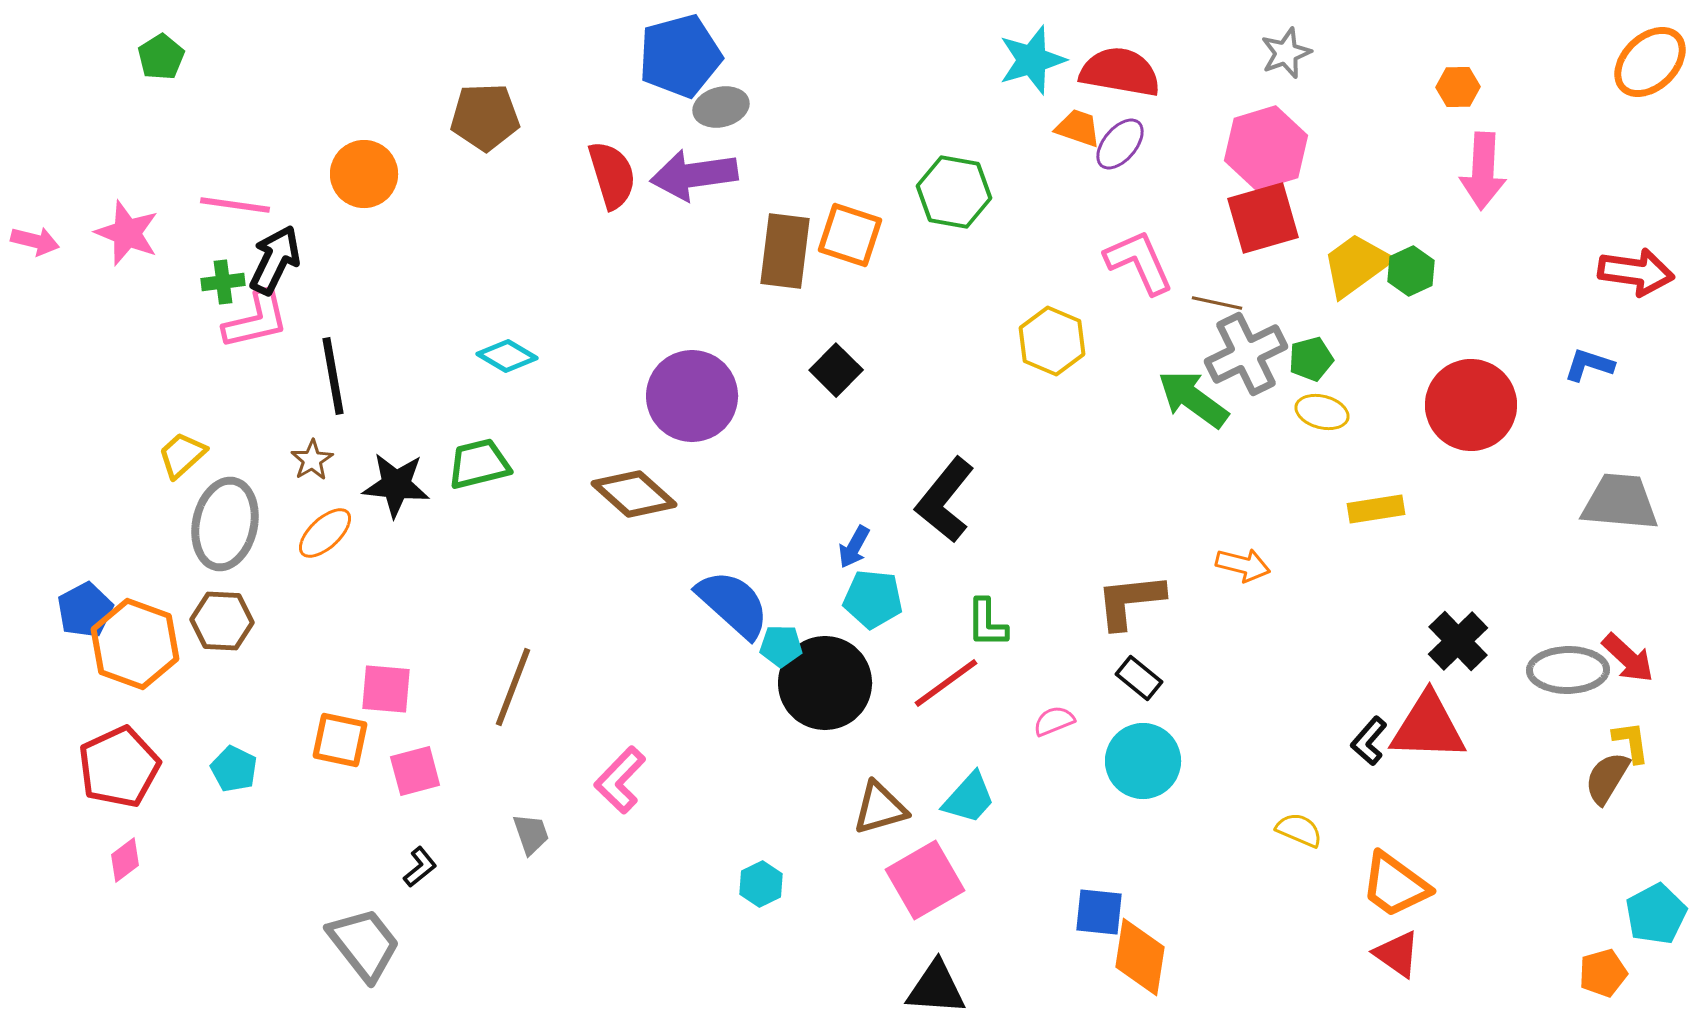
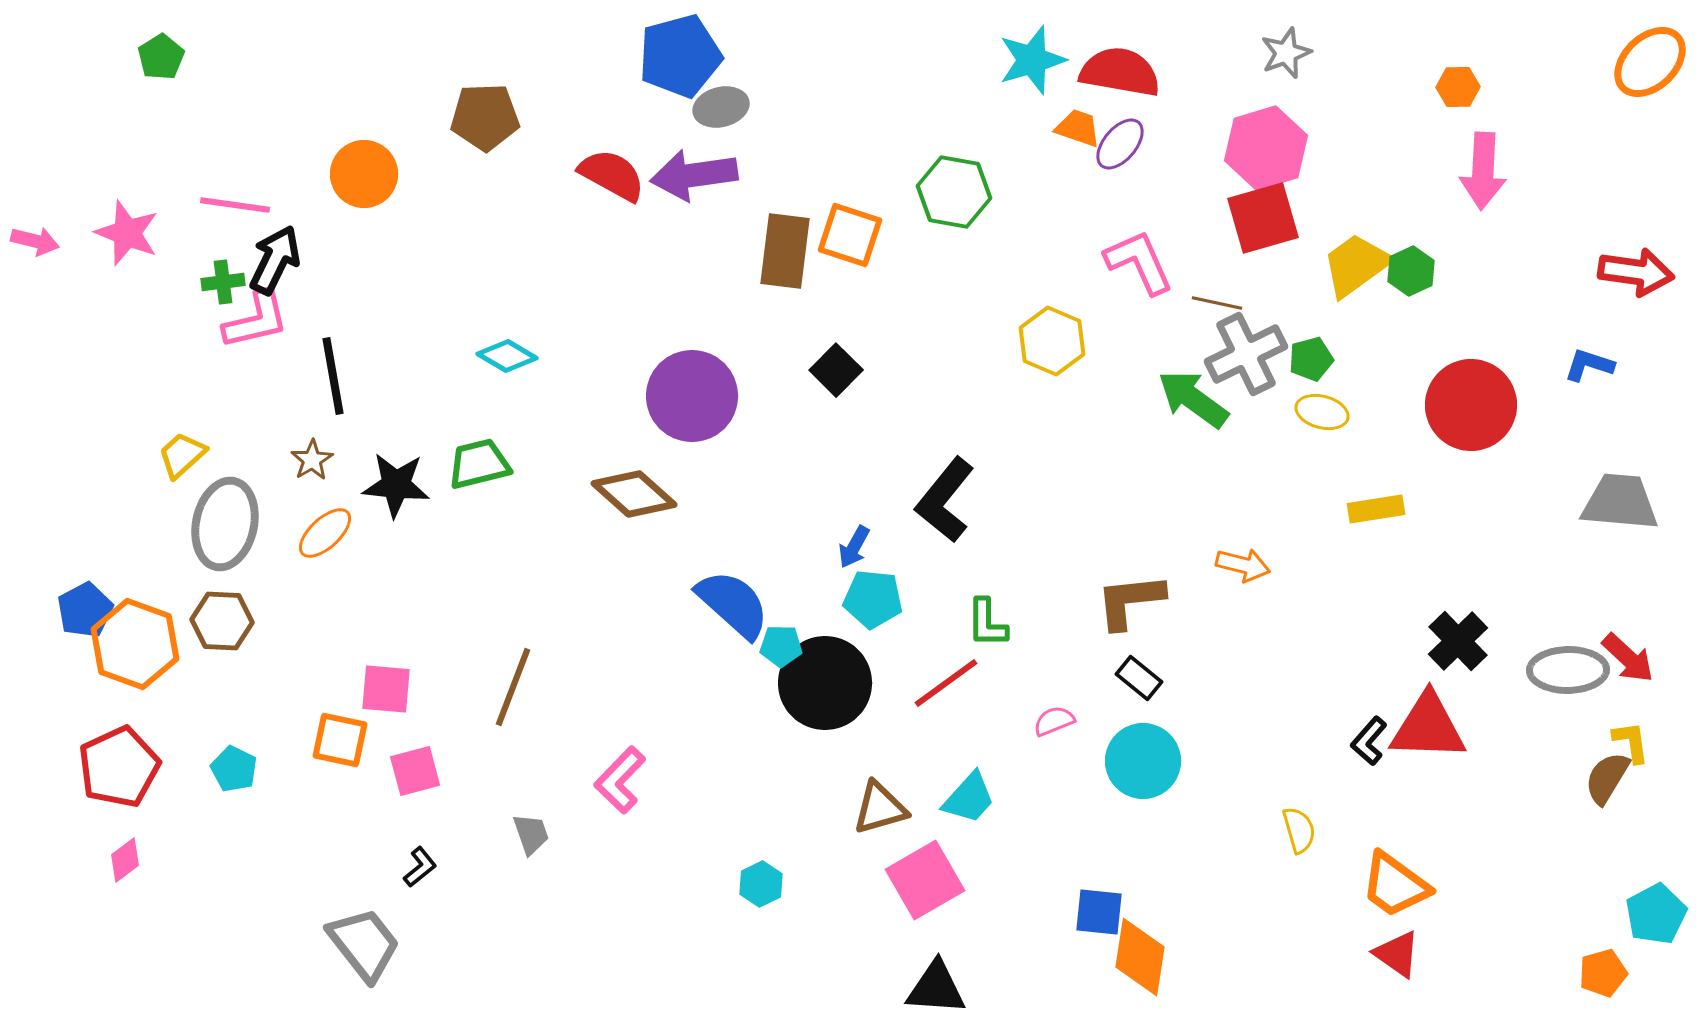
red semicircle at (612, 175): rotated 44 degrees counterclockwise
yellow semicircle at (1299, 830): rotated 51 degrees clockwise
